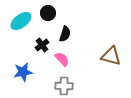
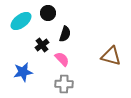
gray cross: moved 2 px up
